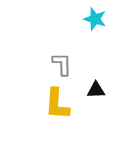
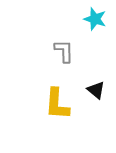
gray L-shape: moved 2 px right, 13 px up
black triangle: rotated 42 degrees clockwise
